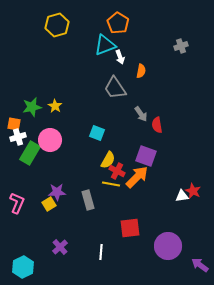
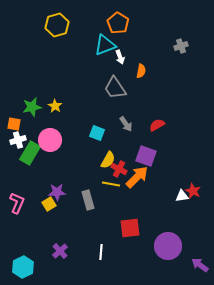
gray arrow: moved 15 px left, 10 px down
red semicircle: rotated 70 degrees clockwise
white cross: moved 3 px down
red cross: moved 2 px right, 2 px up
purple cross: moved 4 px down
